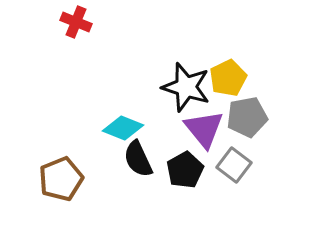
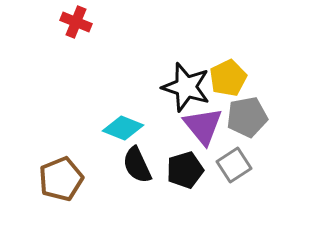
purple triangle: moved 1 px left, 3 px up
black semicircle: moved 1 px left, 6 px down
gray square: rotated 20 degrees clockwise
black pentagon: rotated 12 degrees clockwise
